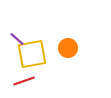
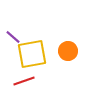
purple line: moved 4 px left, 2 px up
orange circle: moved 3 px down
